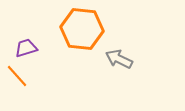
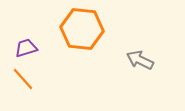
gray arrow: moved 21 px right, 1 px down
orange line: moved 6 px right, 3 px down
